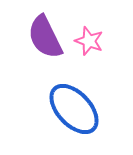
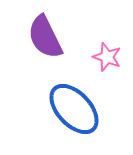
pink star: moved 18 px right, 16 px down
